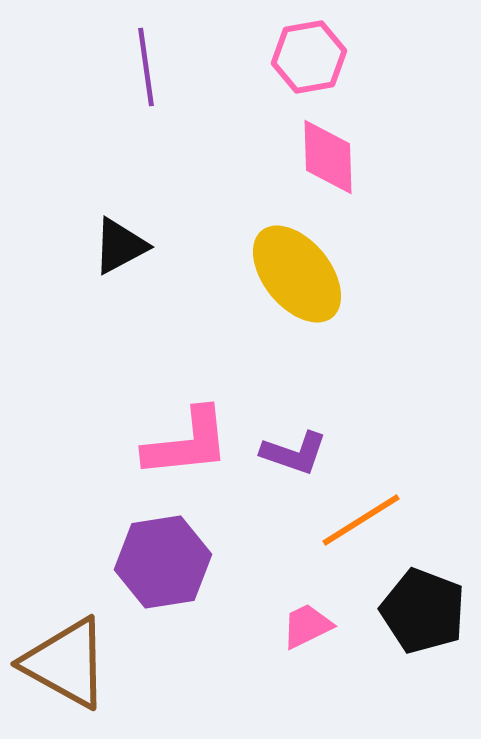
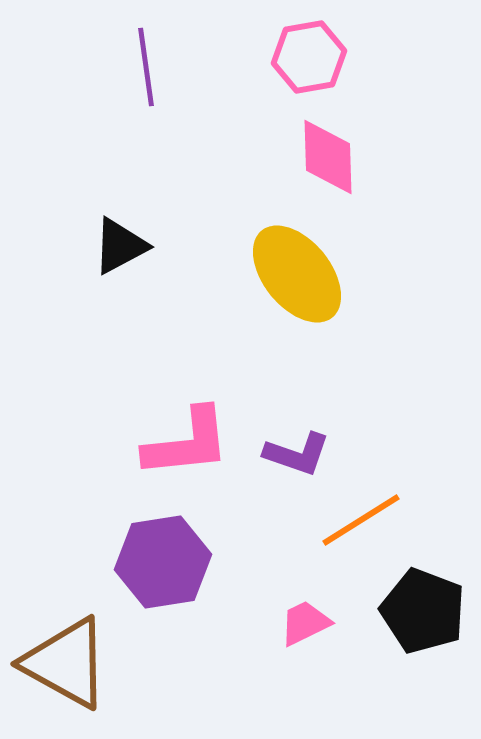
purple L-shape: moved 3 px right, 1 px down
pink trapezoid: moved 2 px left, 3 px up
